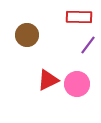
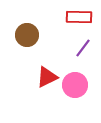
purple line: moved 5 px left, 3 px down
red triangle: moved 1 px left, 3 px up
pink circle: moved 2 px left, 1 px down
